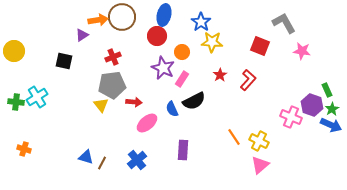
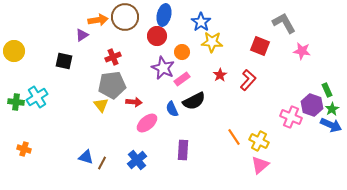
brown circle: moved 3 px right
pink rectangle: rotated 21 degrees clockwise
